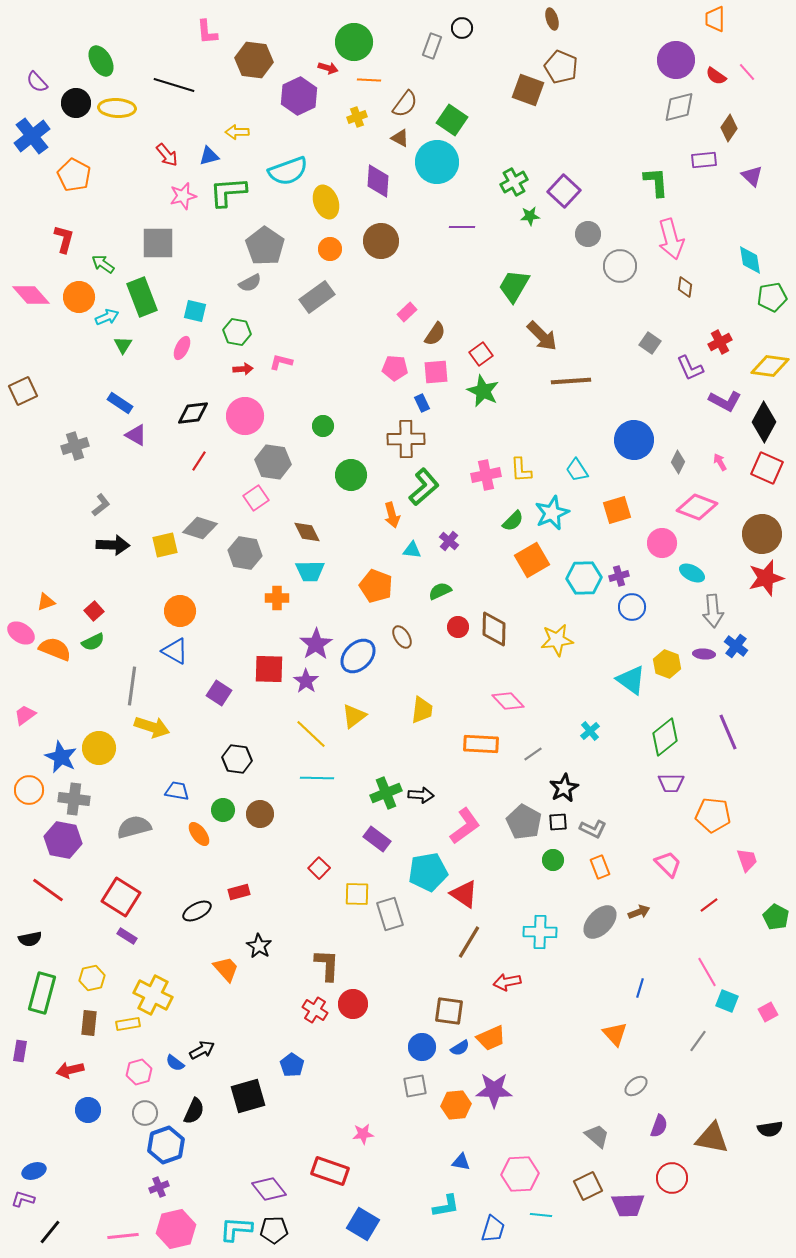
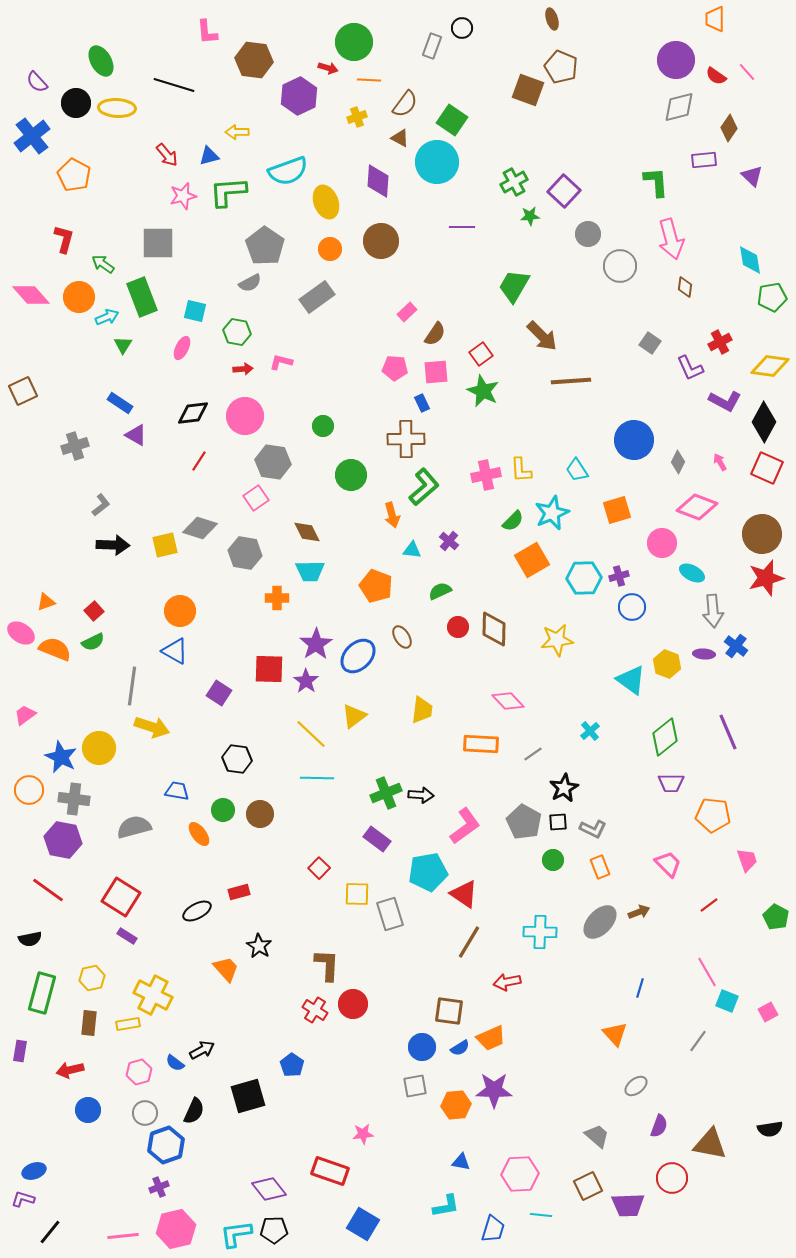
brown triangle at (712, 1138): moved 2 px left, 6 px down
cyan L-shape at (236, 1229): moved 5 px down; rotated 12 degrees counterclockwise
